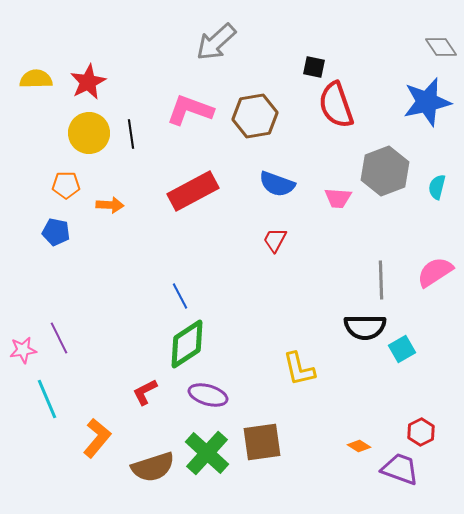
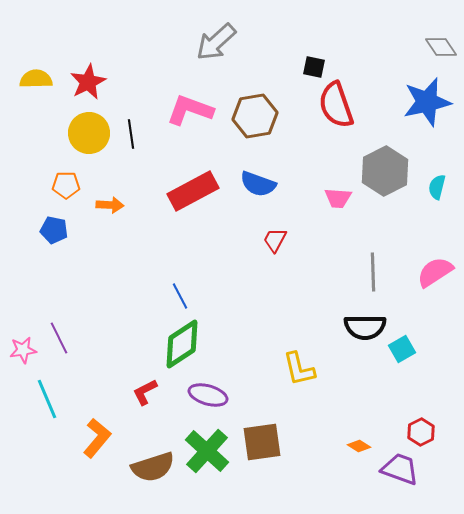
gray hexagon: rotated 6 degrees counterclockwise
blue semicircle: moved 19 px left
blue pentagon: moved 2 px left, 2 px up
gray line: moved 8 px left, 8 px up
green diamond: moved 5 px left
green cross: moved 2 px up
